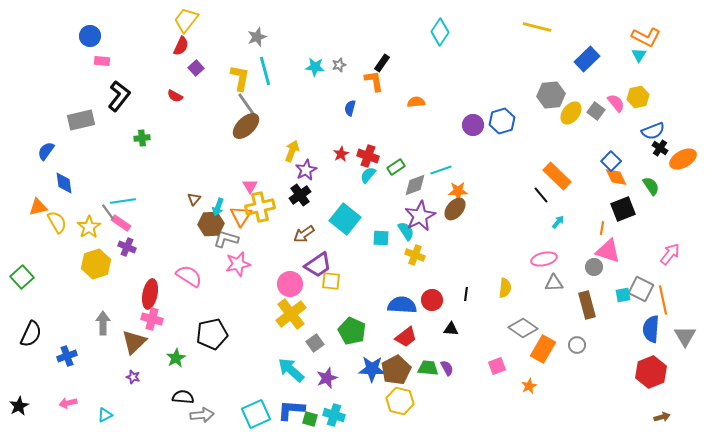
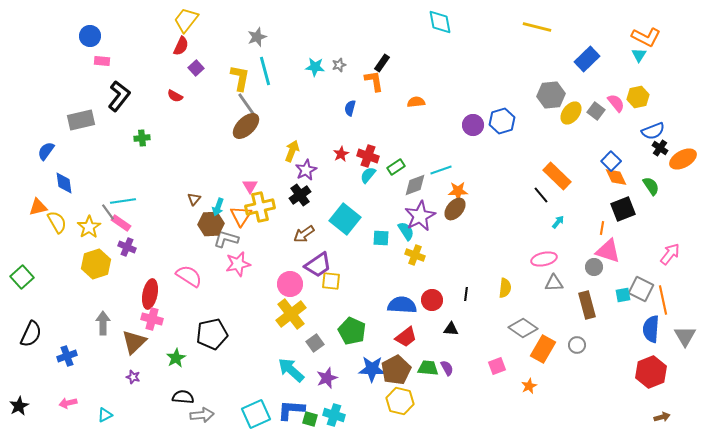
cyan diamond at (440, 32): moved 10 px up; rotated 44 degrees counterclockwise
